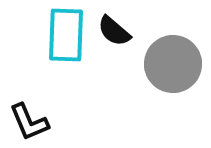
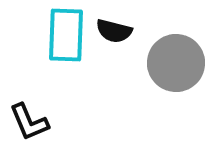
black semicircle: rotated 27 degrees counterclockwise
gray circle: moved 3 px right, 1 px up
